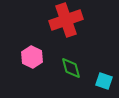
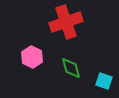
red cross: moved 2 px down
